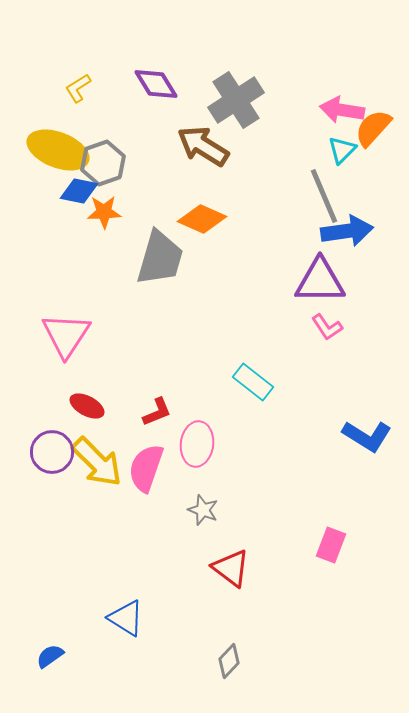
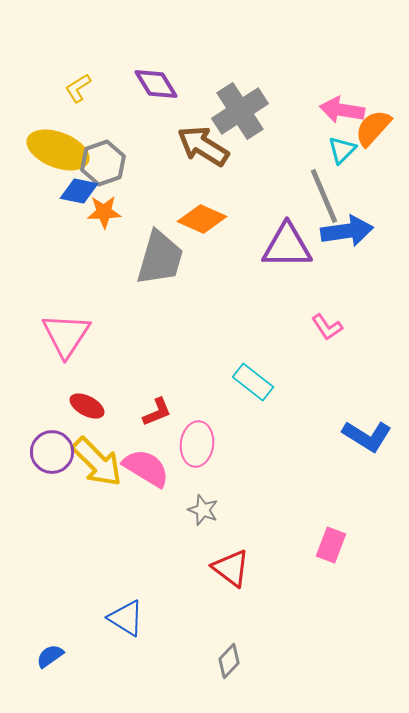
gray cross: moved 4 px right, 11 px down
purple triangle: moved 33 px left, 35 px up
pink semicircle: rotated 102 degrees clockwise
